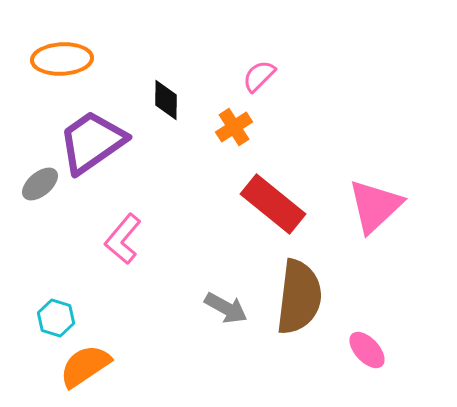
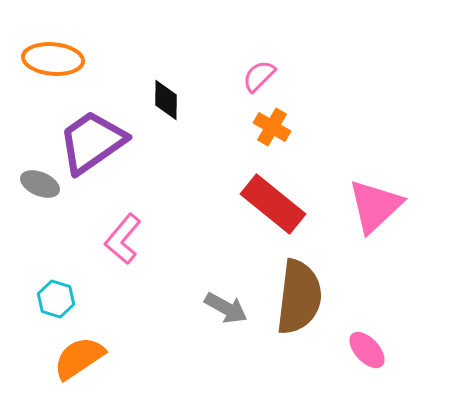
orange ellipse: moved 9 px left; rotated 8 degrees clockwise
orange cross: moved 38 px right; rotated 27 degrees counterclockwise
gray ellipse: rotated 63 degrees clockwise
cyan hexagon: moved 19 px up
orange semicircle: moved 6 px left, 8 px up
